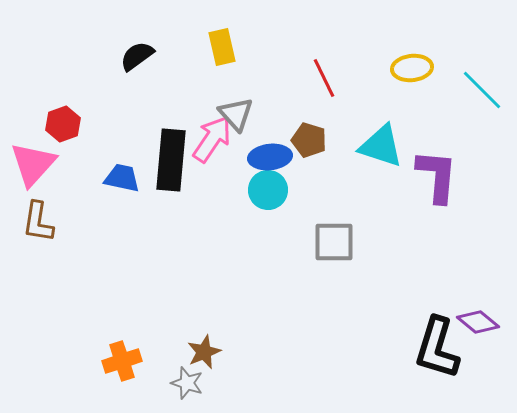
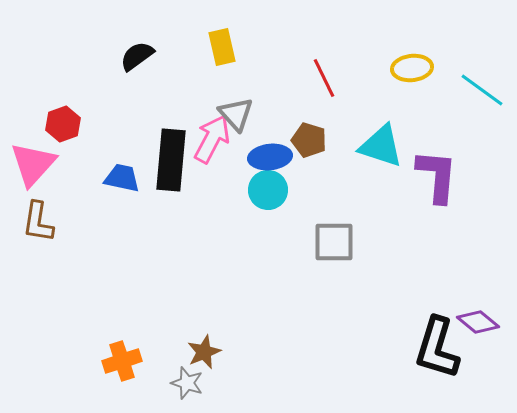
cyan line: rotated 9 degrees counterclockwise
pink arrow: rotated 6 degrees counterclockwise
